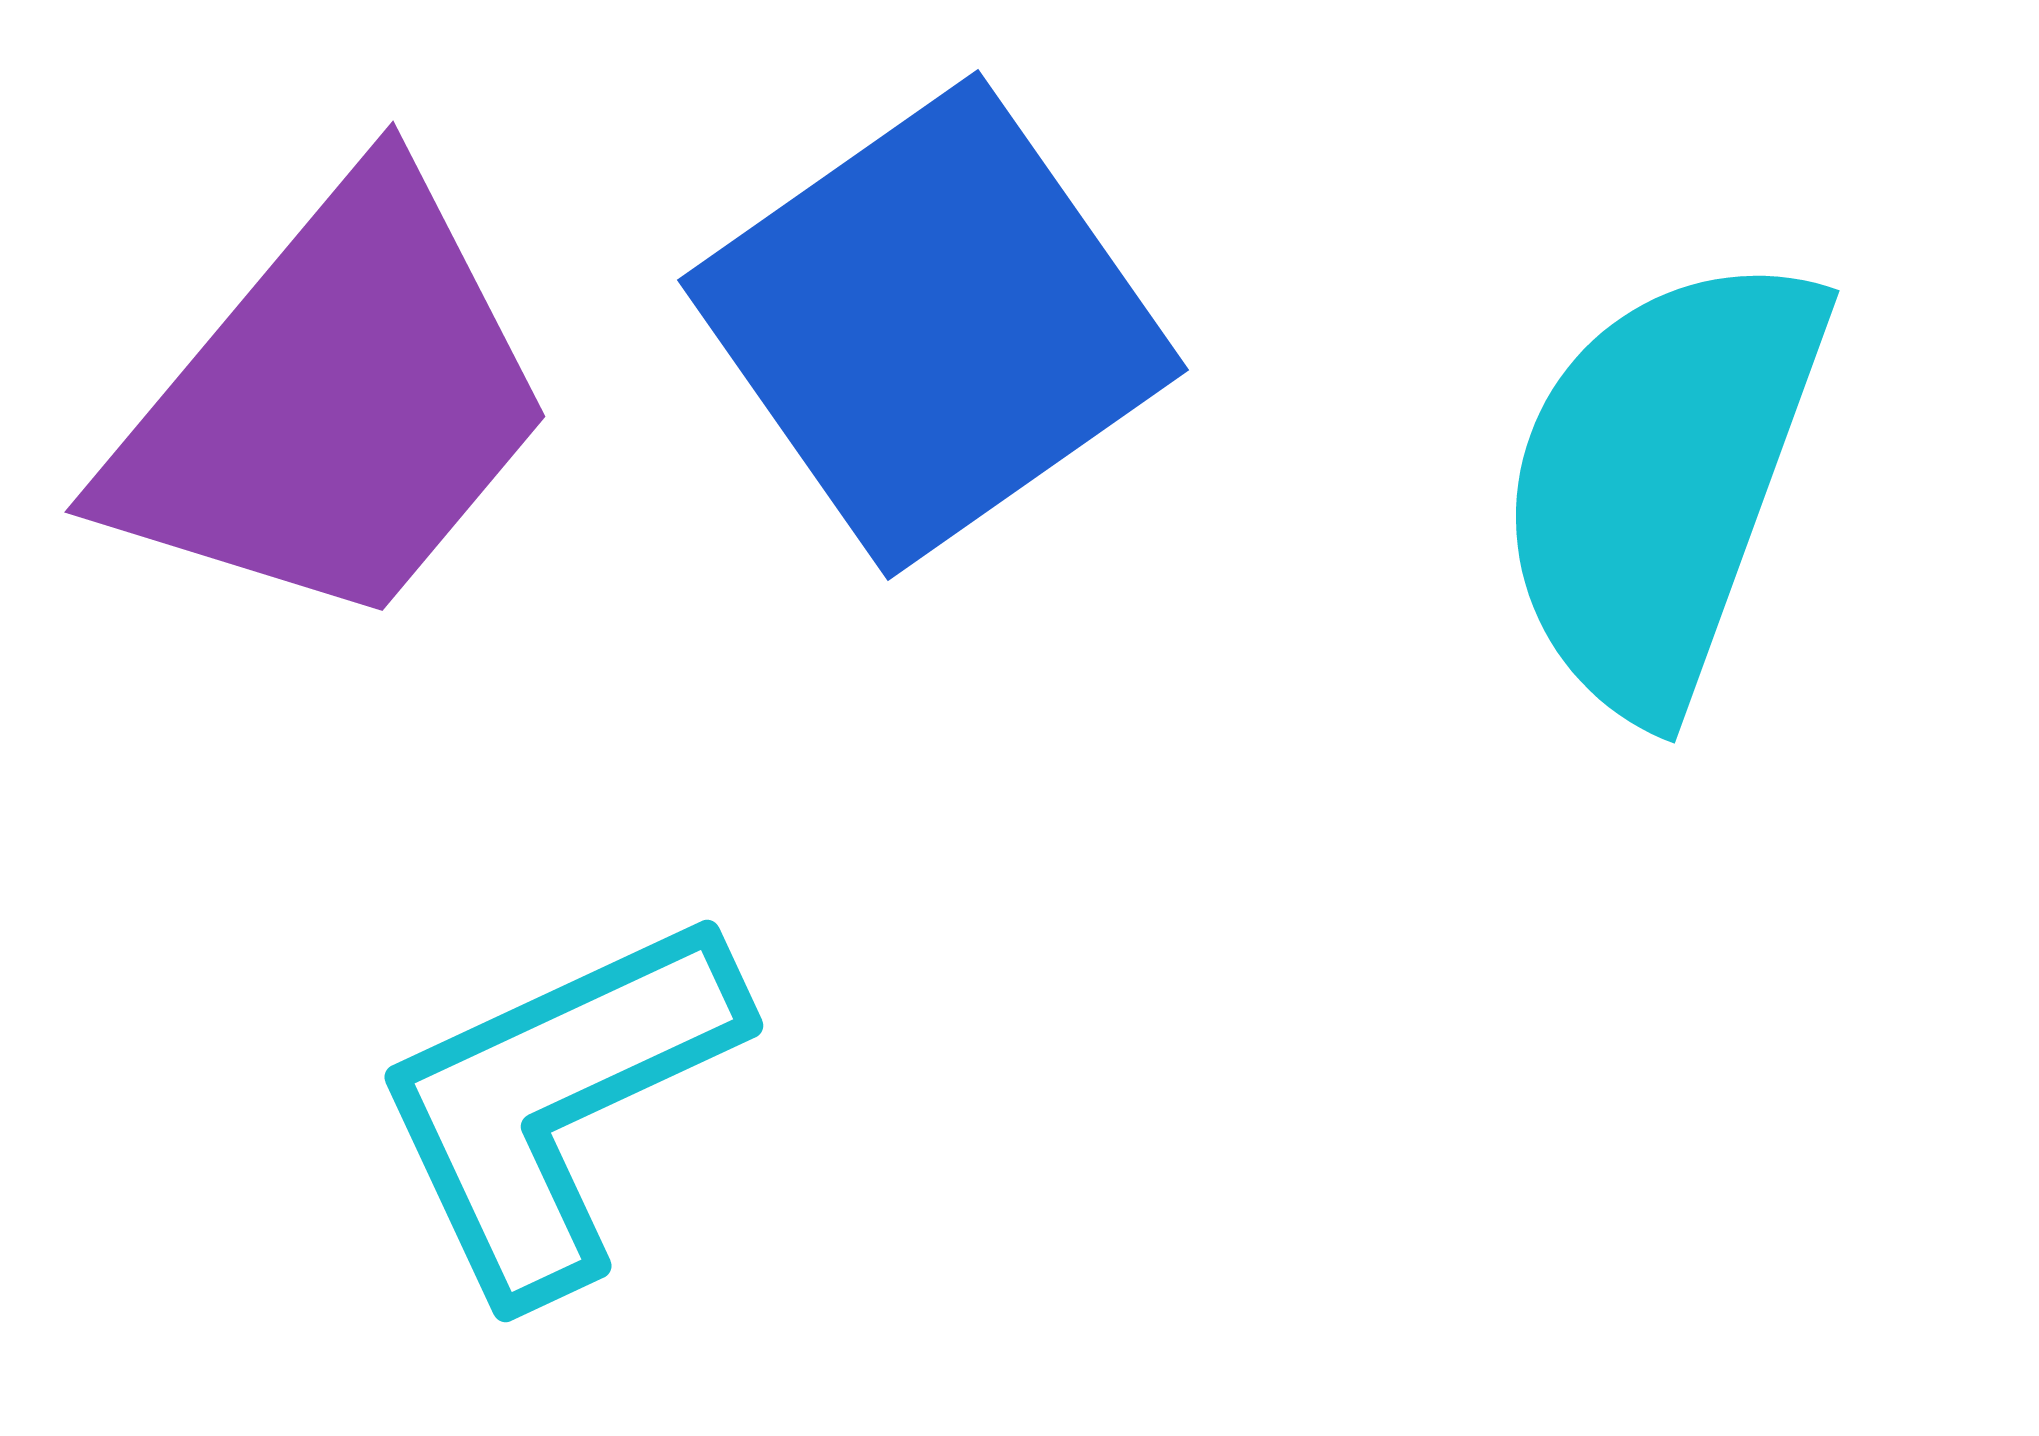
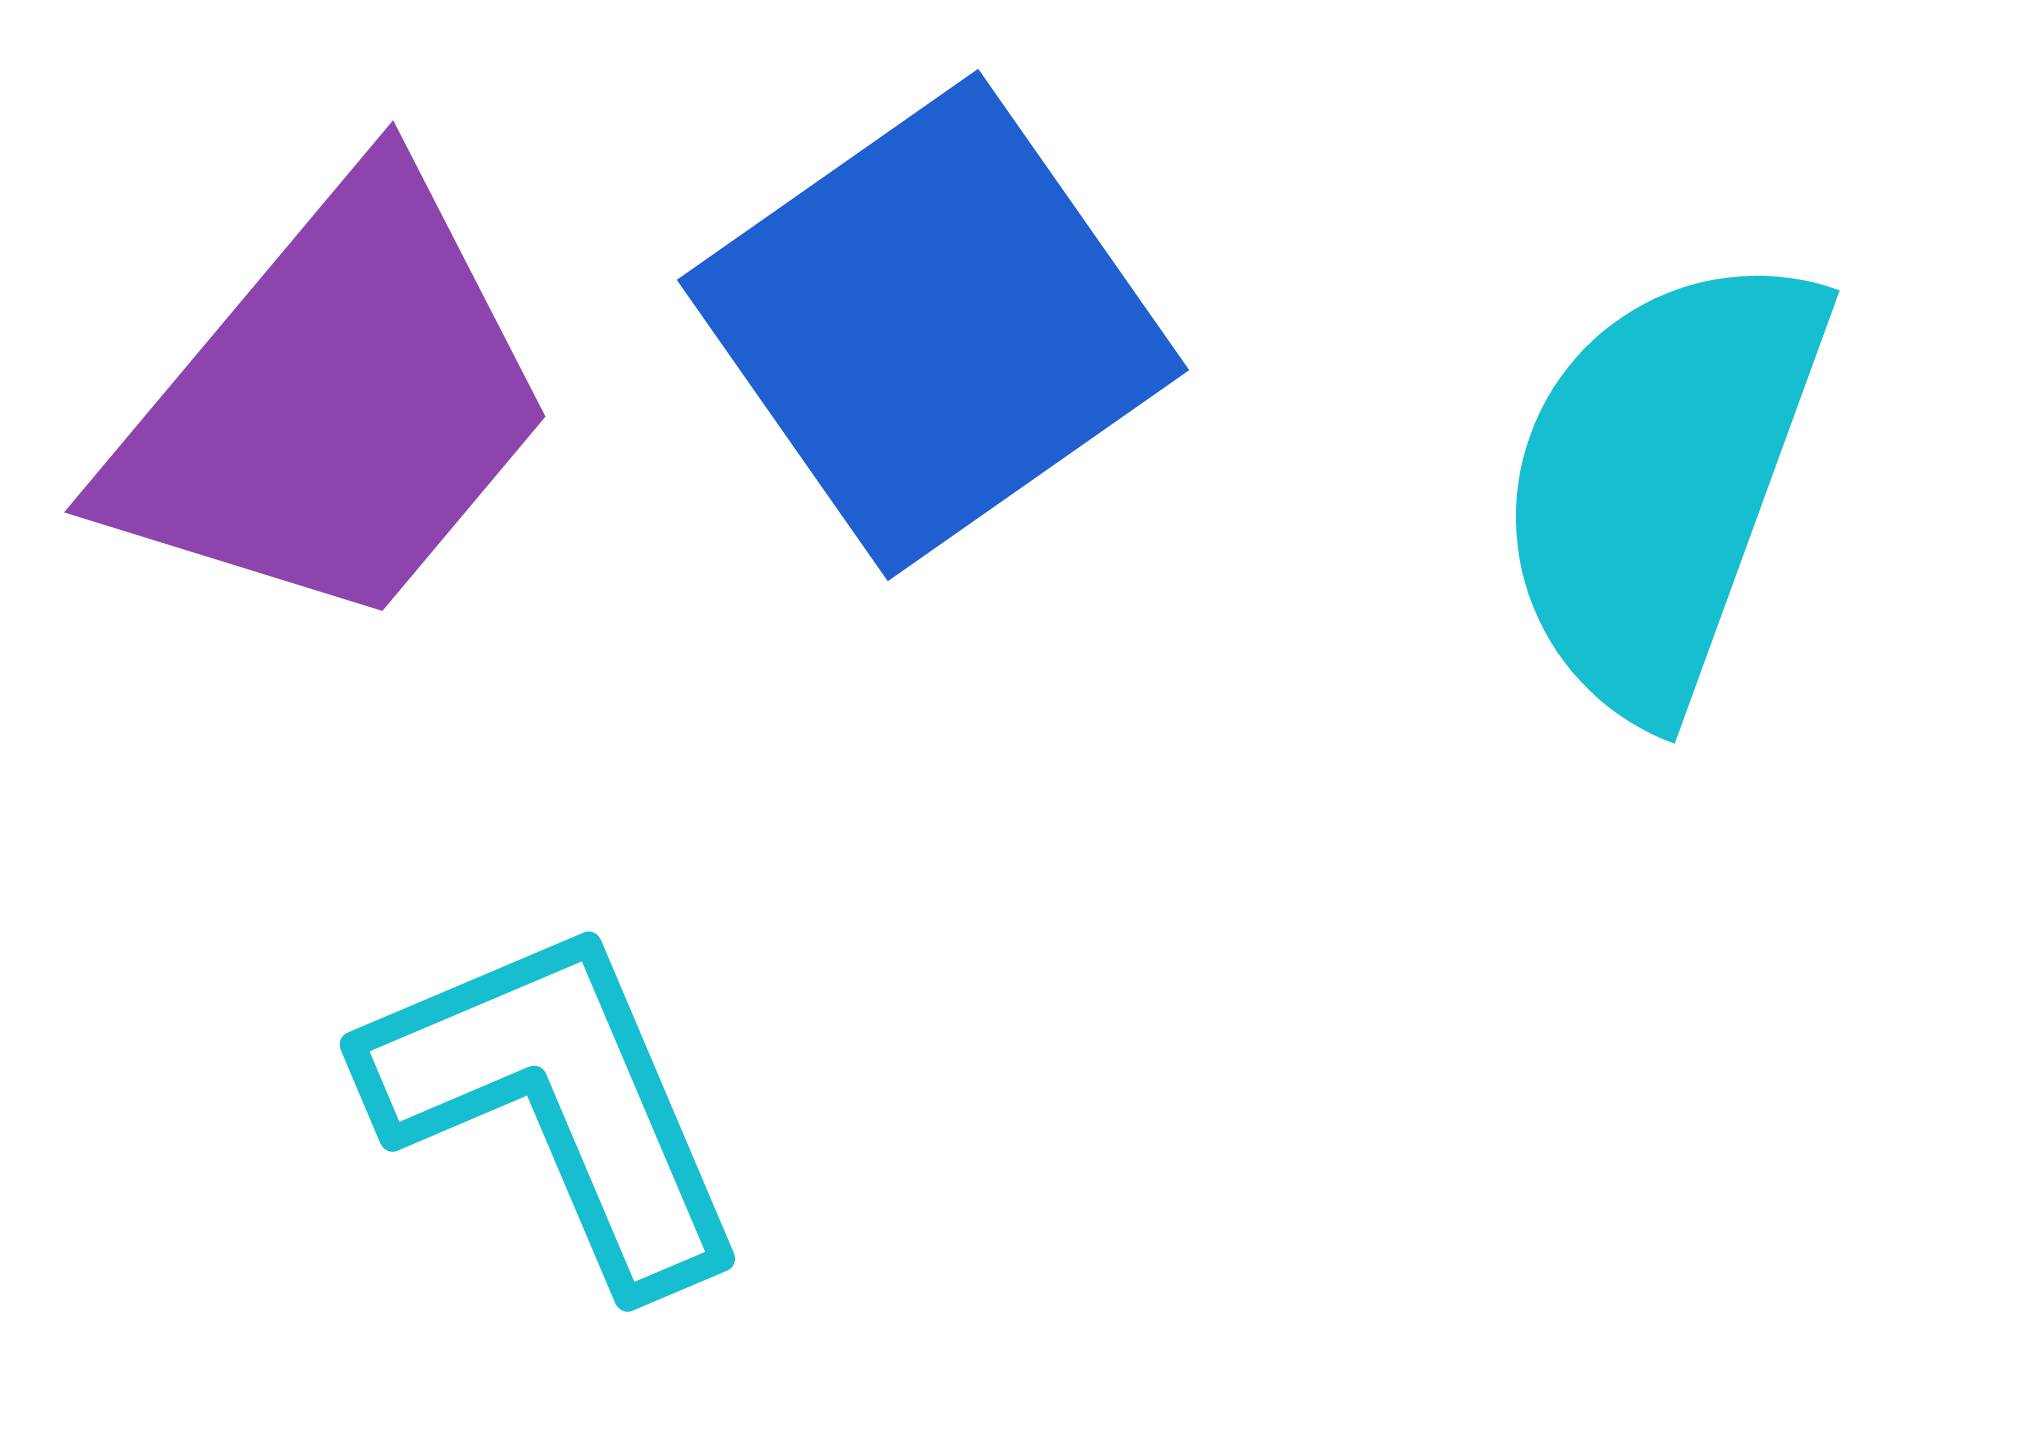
cyan L-shape: rotated 92 degrees clockwise
